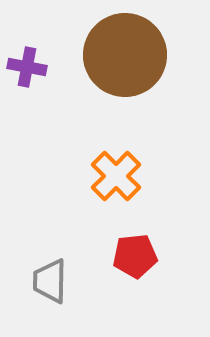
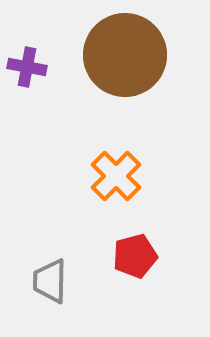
red pentagon: rotated 9 degrees counterclockwise
